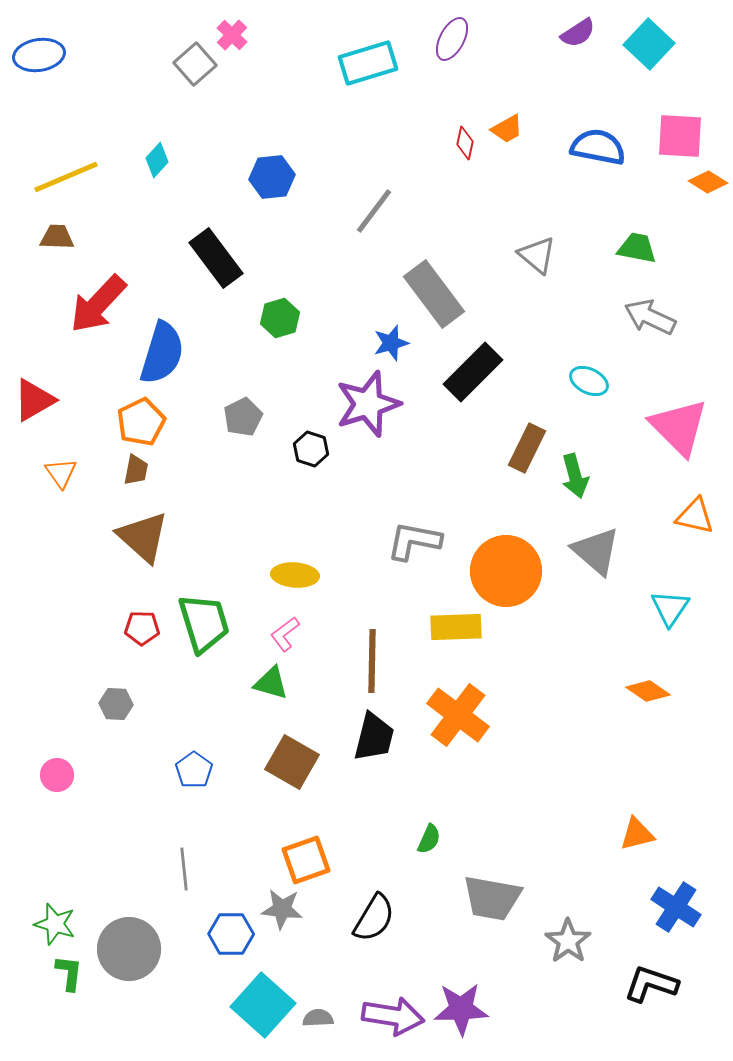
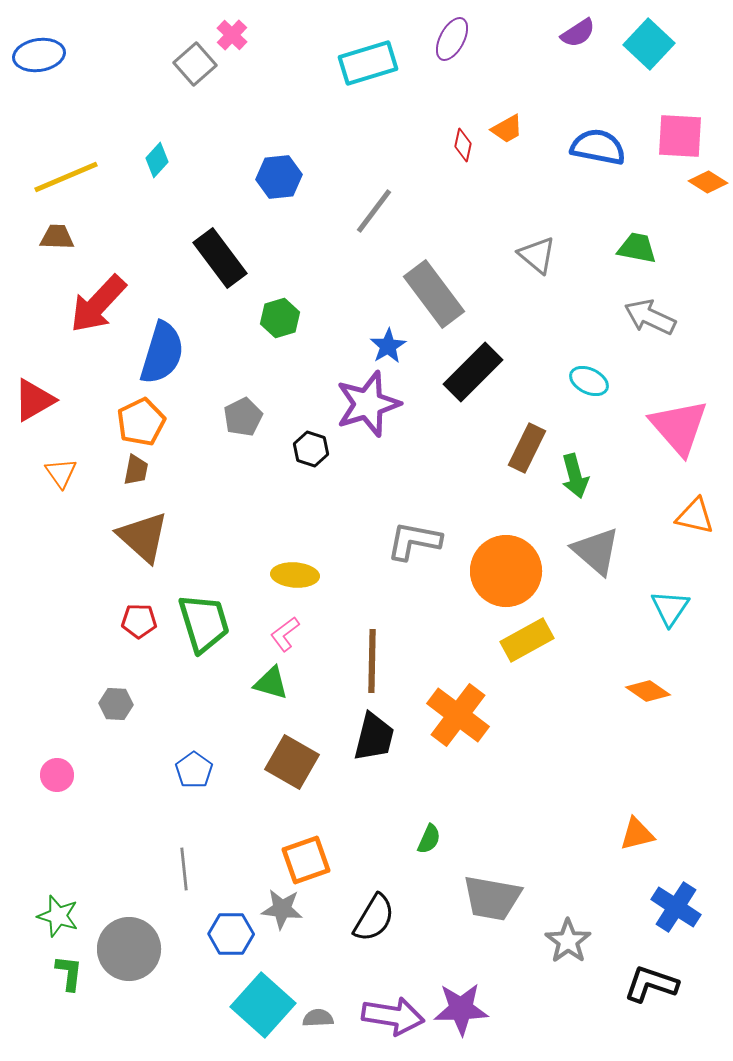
red diamond at (465, 143): moved 2 px left, 2 px down
blue hexagon at (272, 177): moved 7 px right
black rectangle at (216, 258): moved 4 px right
blue star at (391, 343): moved 3 px left, 3 px down; rotated 15 degrees counterclockwise
pink triangle at (679, 427): rotated 4 degrees clockwise
yellow rectangle at (456, 627): moved 71 px right, 13 px down; rotated 27 degrees counterclockwise
red pentagon at (142, 628): moved 3 px left, 7 px up
green star at (55, 924): moved 3 px right, 8 px up
